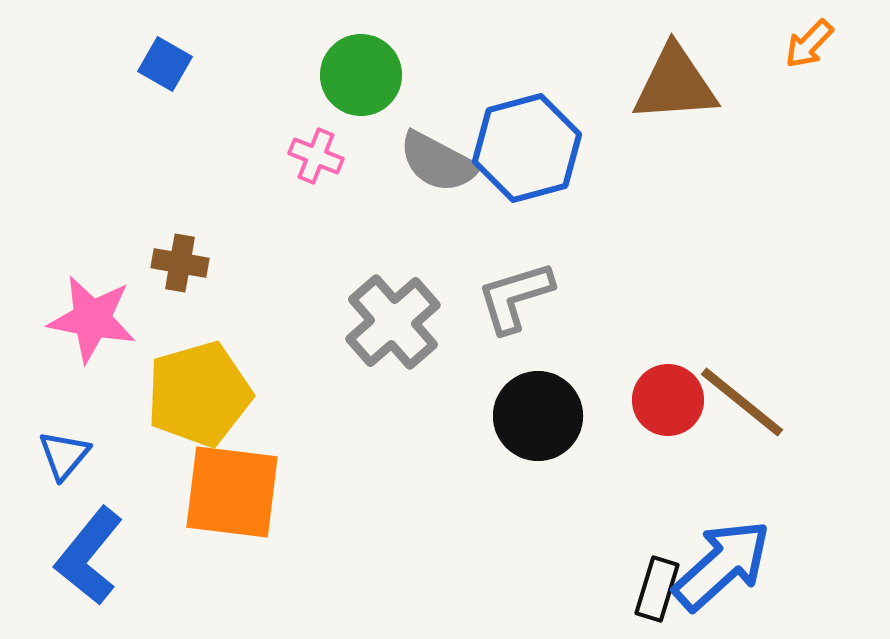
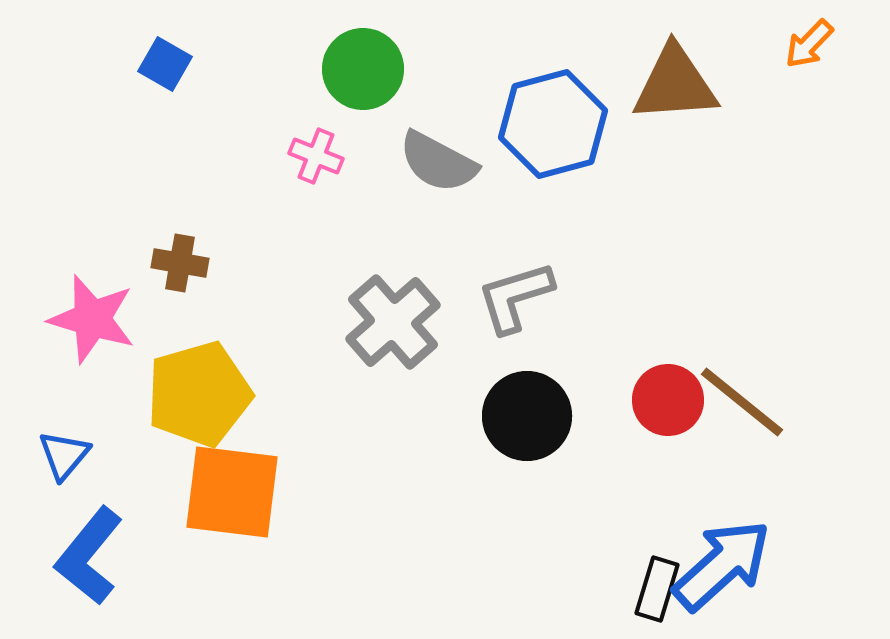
green circle: moved 2 px right, 6 px up
blue hexagon: moved 26 px right, 24 px up
pink star: rotated 6 degrees clockwise
black circle: moved 11 px left
